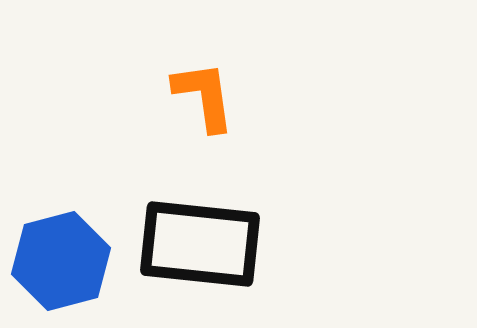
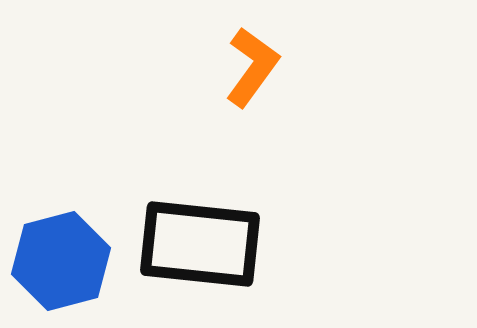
orange L-shape: moved 48 px right, 29 px up; rotated 44 degrees clockwise
